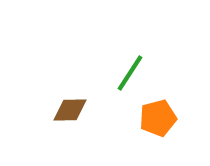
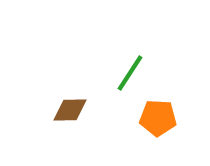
orange pentagon: rotated 18 degrees clockwise
